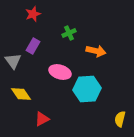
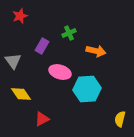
red star: moved 13 px left, 2 px down
purple rectangle: moved 9 px right
